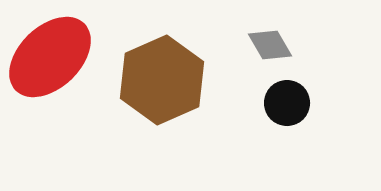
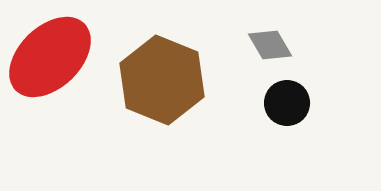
brown hexagon: rotated 14 degrees counterclockwise
